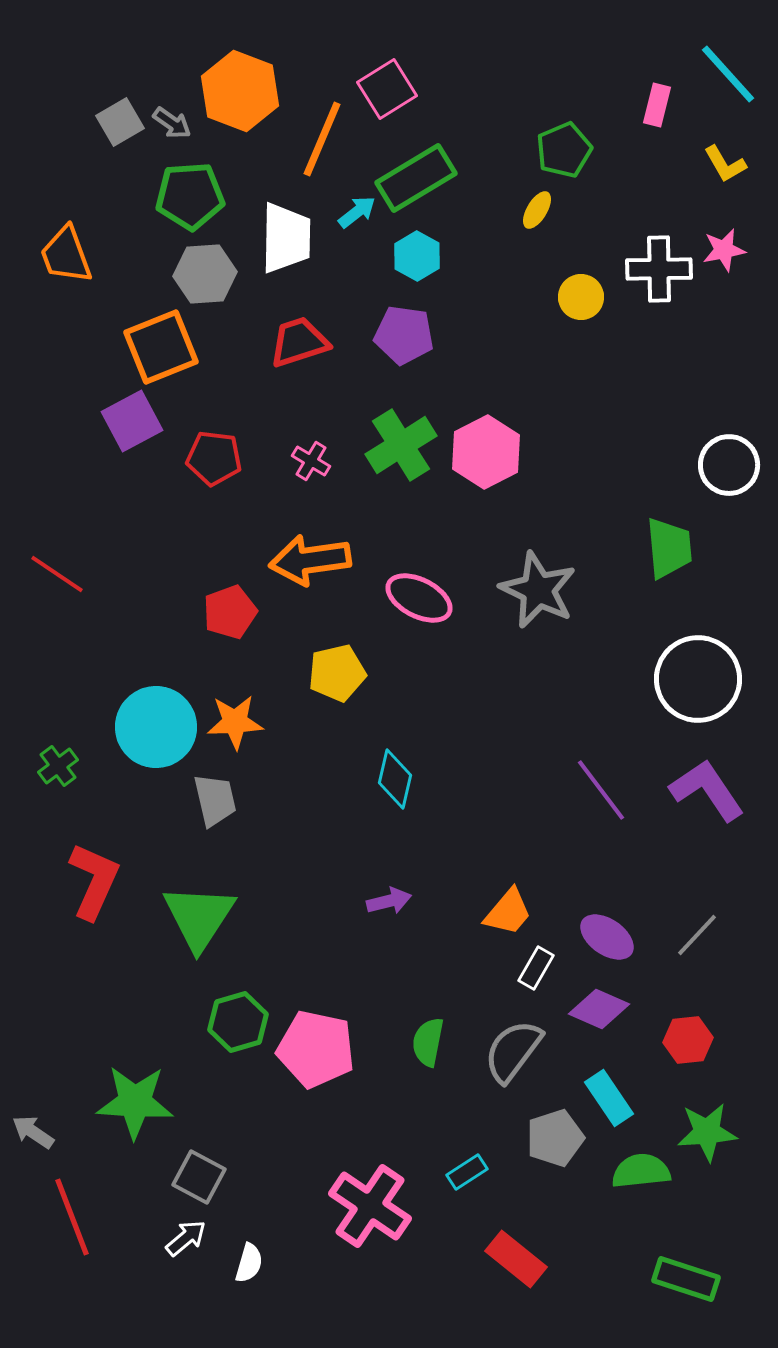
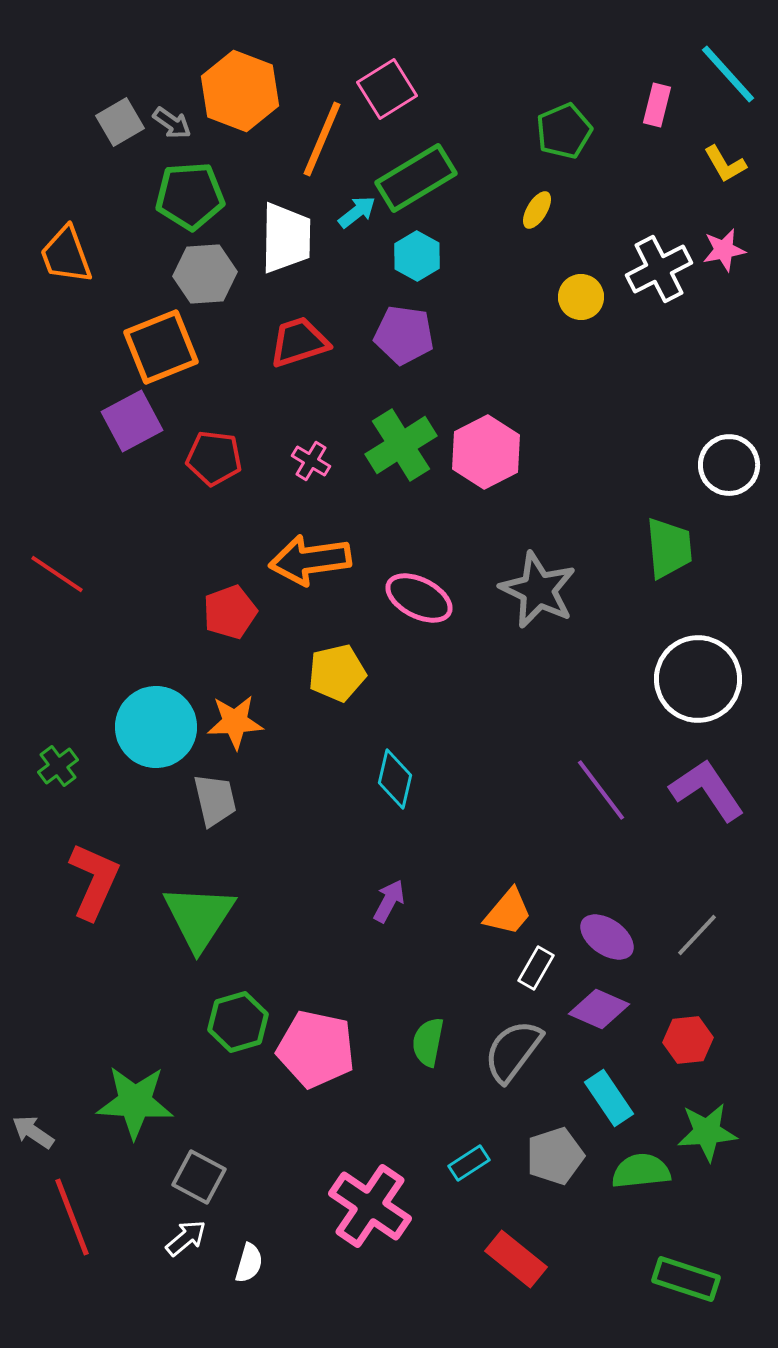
green pentagon at (564, 150): moved 19 px up
white cross at (659, 269): rotated 26 degrees counterclockwise
purple arrow at (389, 901): rotated 48 degrees counterclockwise
gray pentagon at (555, 1138): moved 18 px down
cyan rectangle at (467, 1172): moved 2 px right, 9 px up
